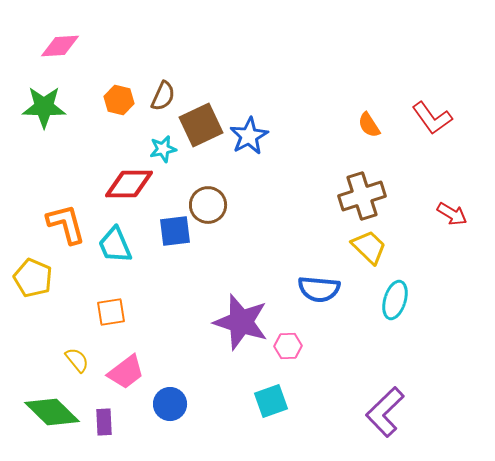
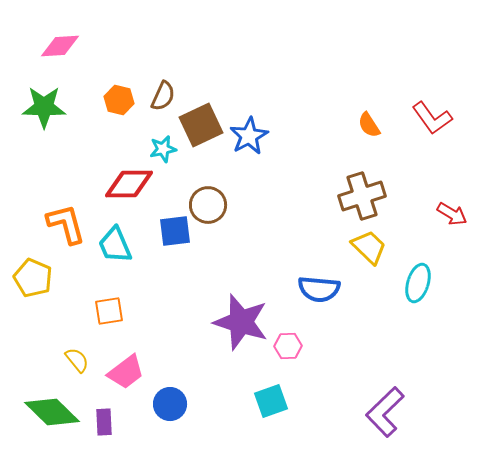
cyan ellipse: moved 23 px right, 17 px up
orange square: moved 2 px left, 1 px up
